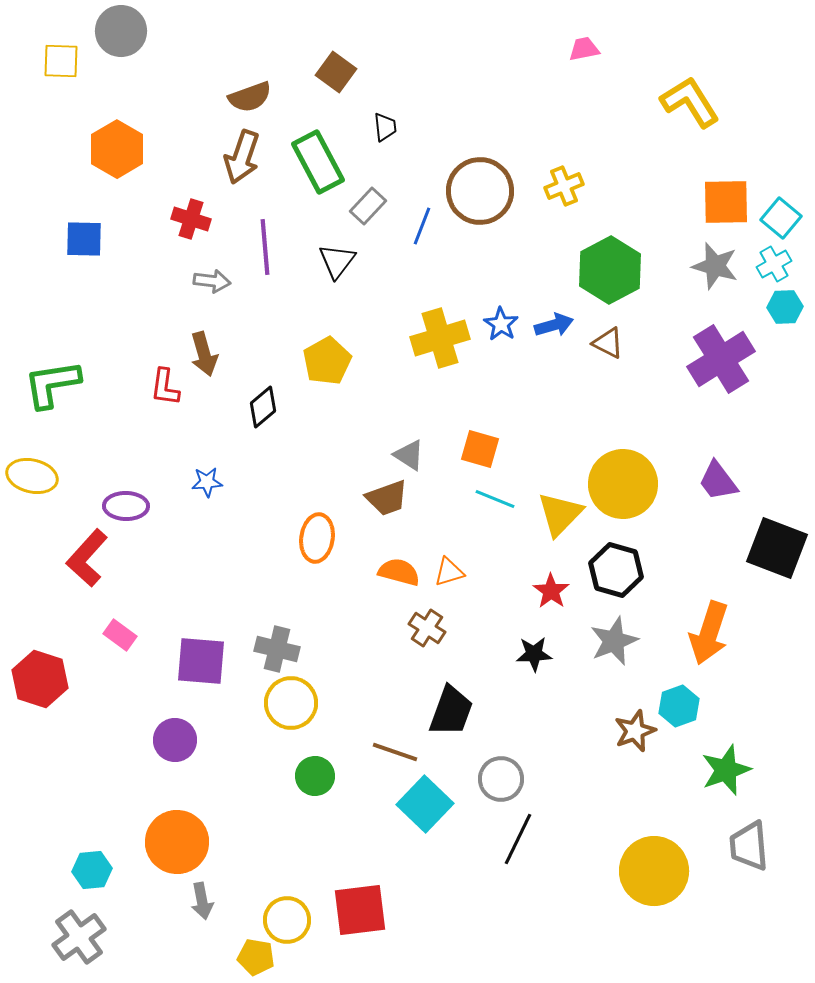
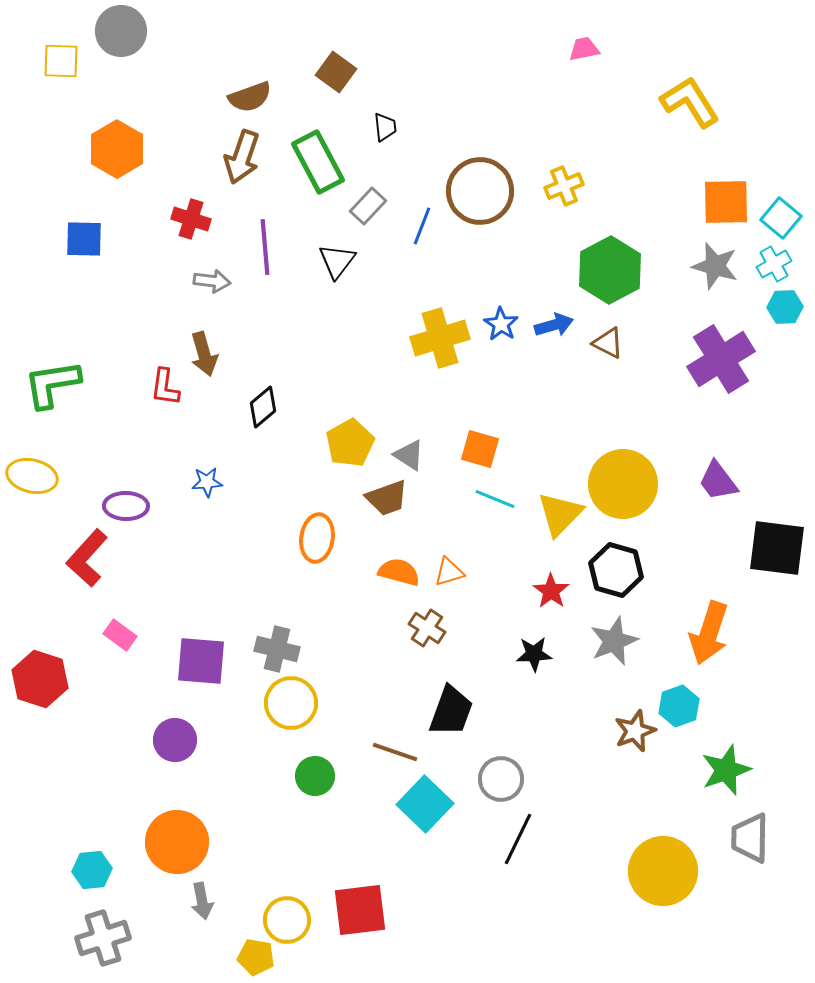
yellow pentagon at (327, 361): moved 23 px right, 82 px down
black square at (777, 548): rotated 14 degrees counterclockwise
gray trapezoid at (749, 846): moved 1 px right, 8 px up; rotated 6 degrees clockwise
yellow circle at (654, 871): moved 9 px right
gray cross at (79, 937): moved 24 px right, 1 px down; rotated 18 degrees clockwise
